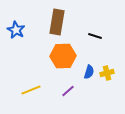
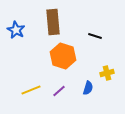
brown rectangle: moved 4 px left; rotated 15 degrees counterclockwise
orange hexagon: rotated 20 degrees clockwise
blue semicircle: moved 1 px left, 16 px down
purple line: moved 9 px left
